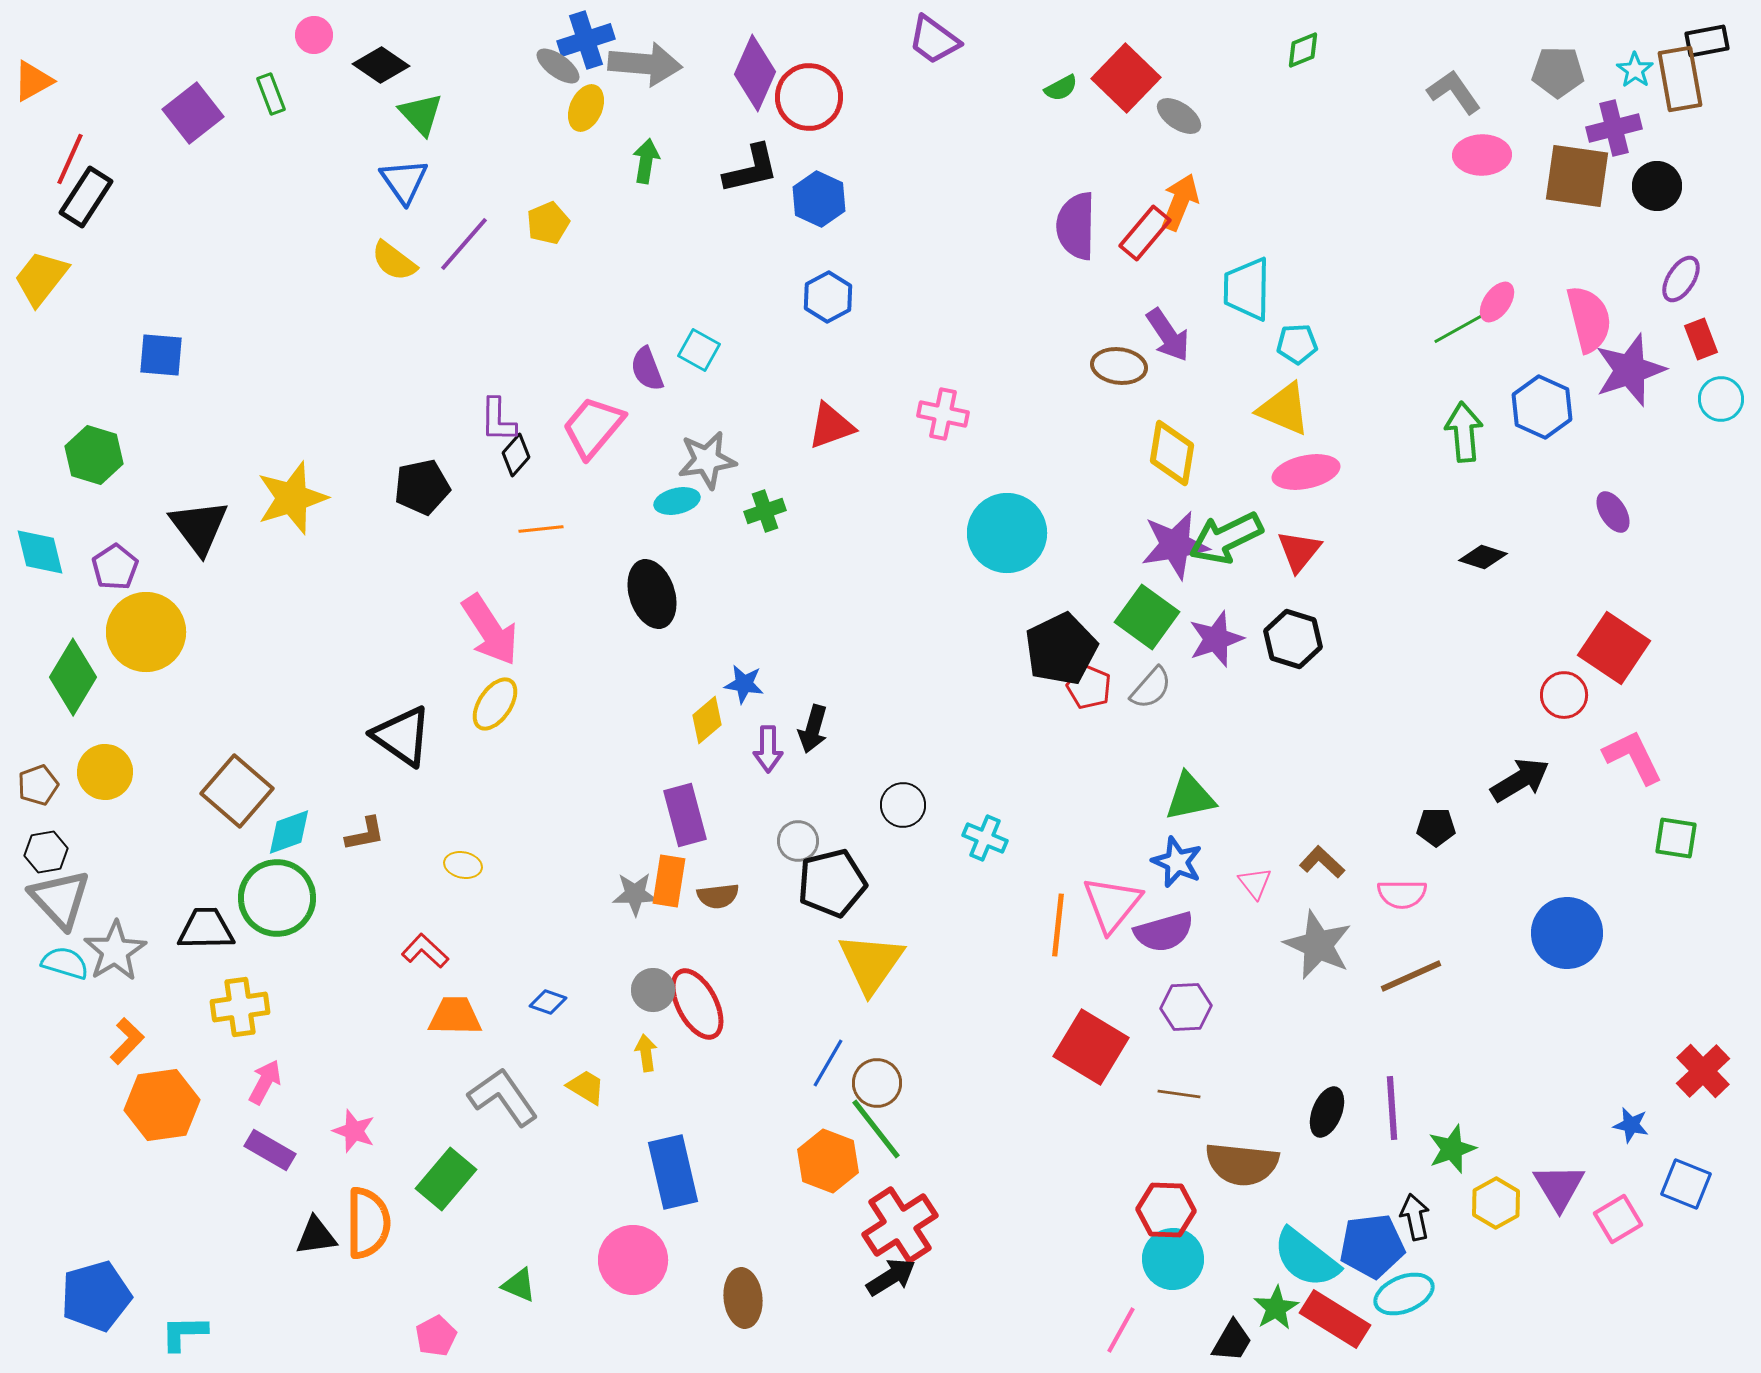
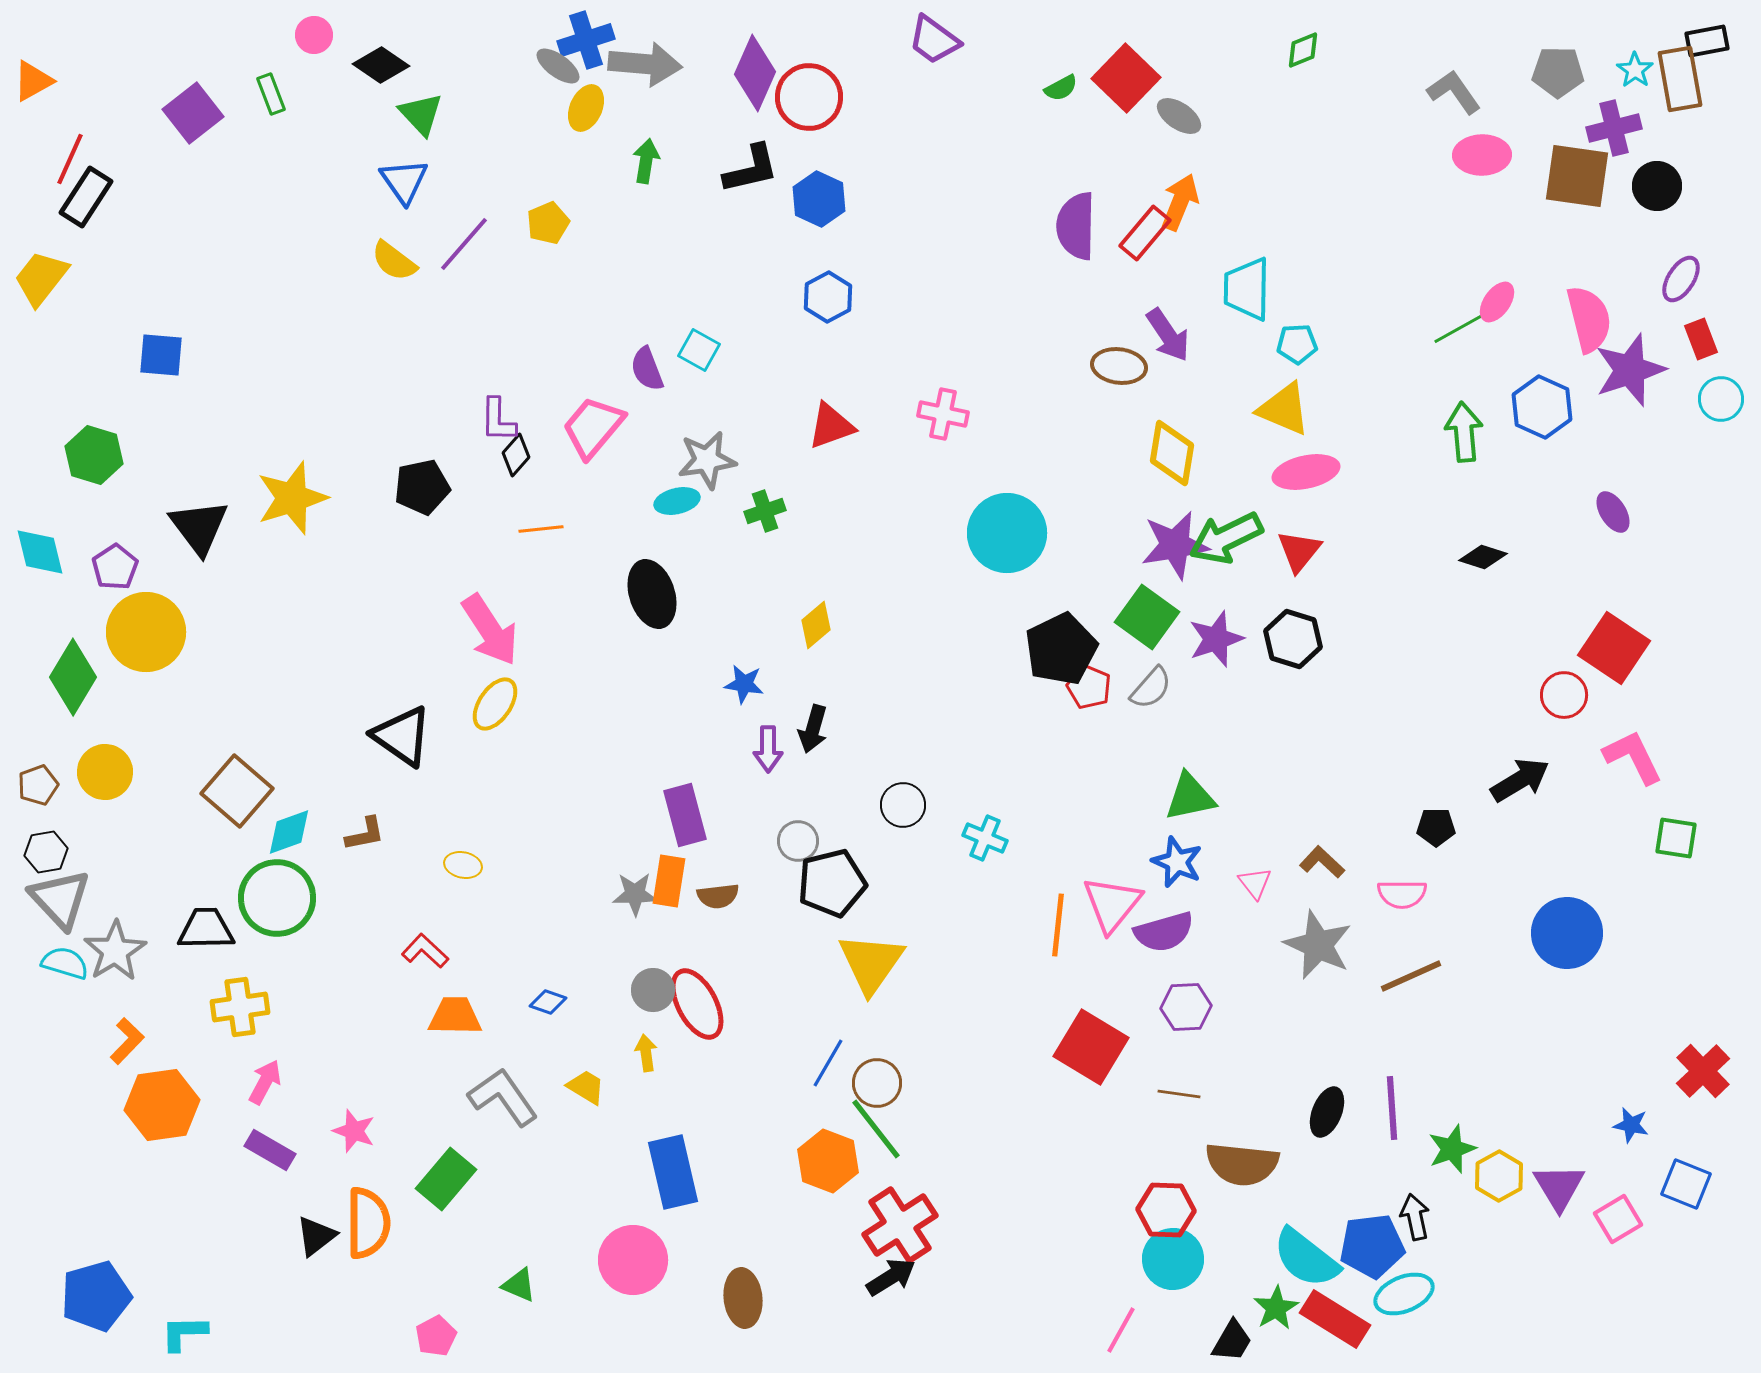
yellow diamond at (707, 720): moved 109 px right, 95 px up
yellow hexagon at (1496, 1203): moved 3 px right, 27 px up
black triangle at (316, 1236): rotated 30 degrees counterclockwise
